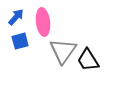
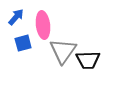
pink ellipse: moved 3 px down
blue square: moved 3 px right, 2 px down
black trapezoid: rotated 60 degrees counterclockwise
